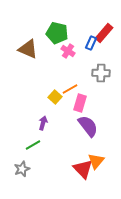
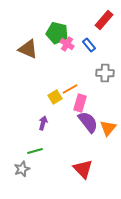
red rectangle: moved 13 px up
blue rectangle: moved 2 px left, 2 px down; rotated 64 degrees counterclockwise
pink cross: moved 1 px left, 7 px up
gray cross: moved 4 px right
yellow square: rotated 16 degrees clockwise
purple semicircle: moved 4 px up
green line: moved 2 px right, 6 px down; rotated 14 degrees clockwise
orange triangle: moved 12 px right, 33 px up
